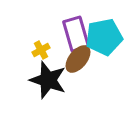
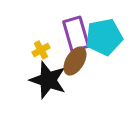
brown ellipse: moved 3 px left, 2 px down; rotated 8 degrees counterclockwise
